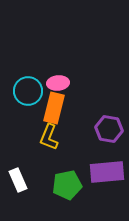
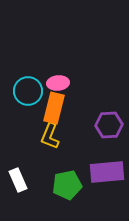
purple hexagon: moved 4 px up; rotated 12 degrees counterclockwise
yellow L-shape: moved 1 px right, 1 px up
